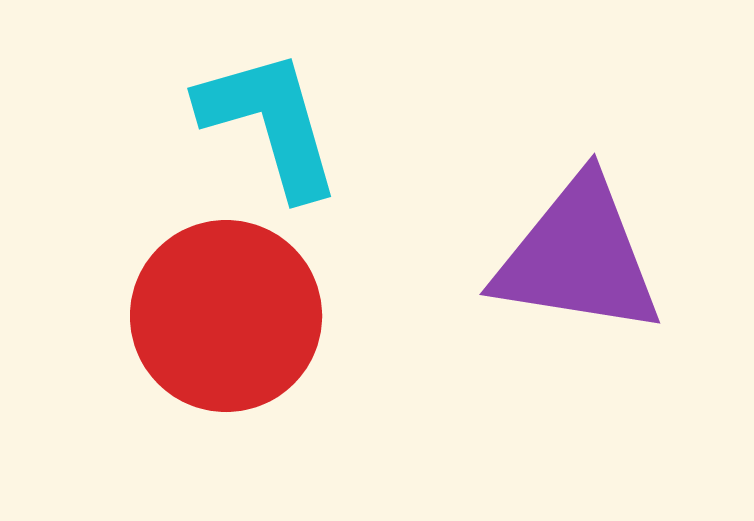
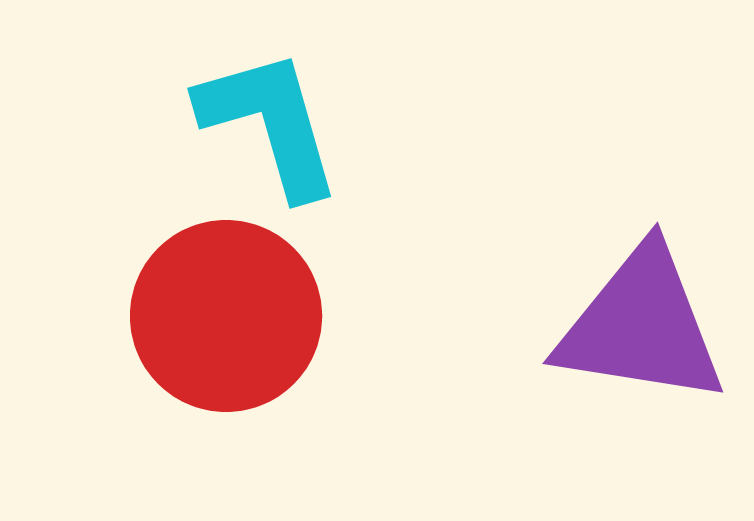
purple triangle: moved 63 px right, 69 px down
